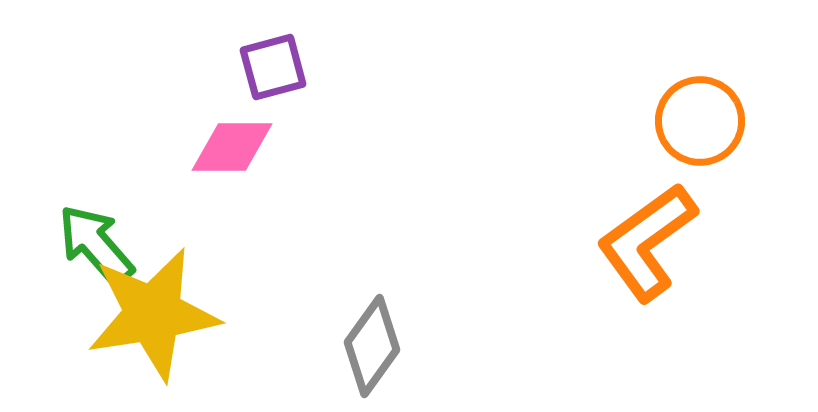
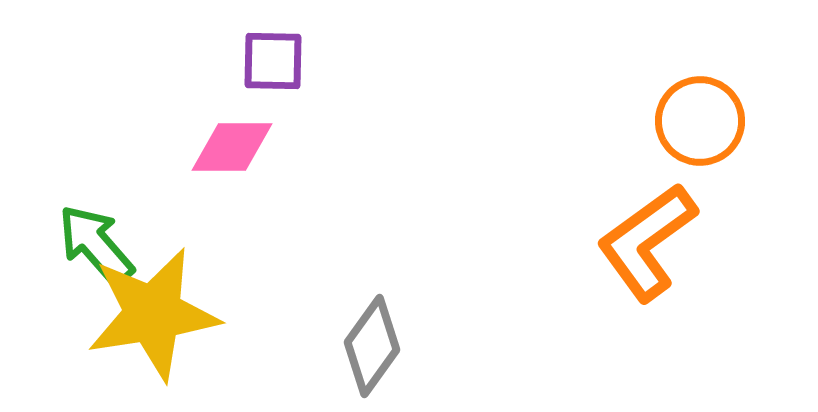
purple square: moved 6 px up; rotated 16 degrees clockwise
